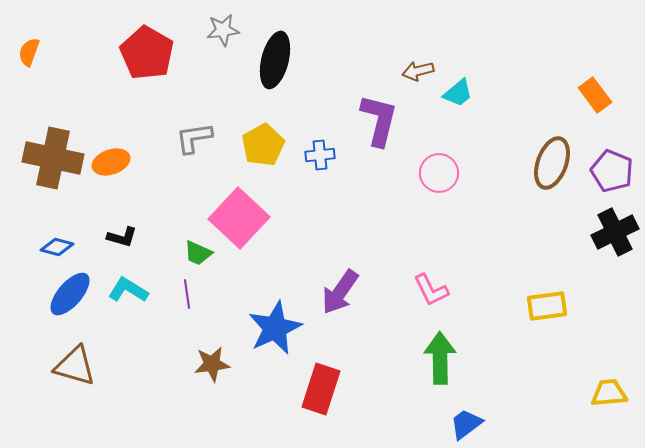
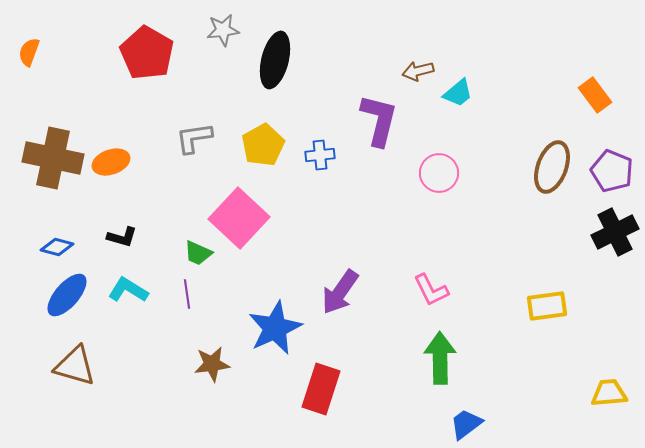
brown ellipse: moved 4 px down
blue ellipse: moved 3 px left, 1 px down
